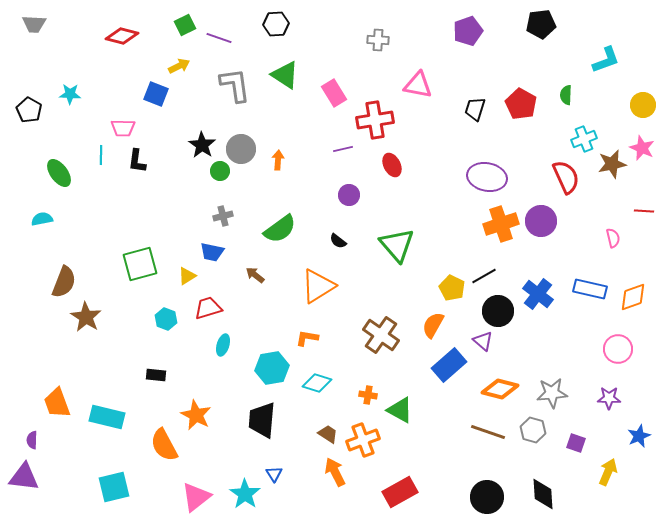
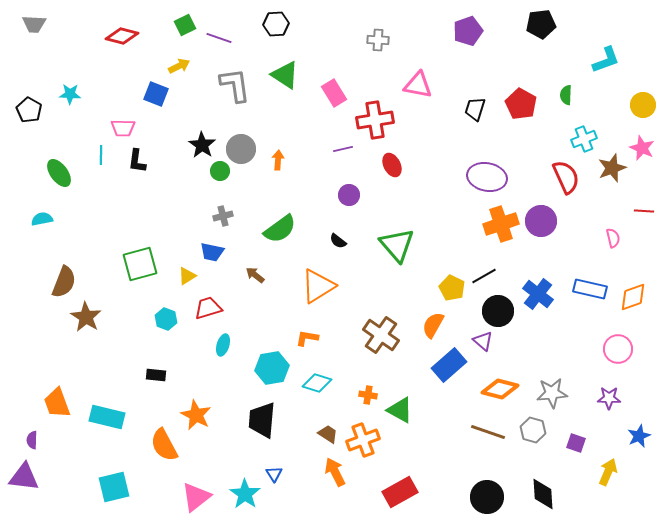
brown star at (612, 164): moved 4 px down; rotated 8 degrees counterclockwise
